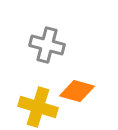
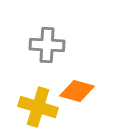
gray cross: rotated 12 degrees counterclockwise
